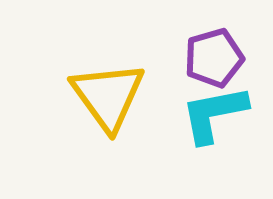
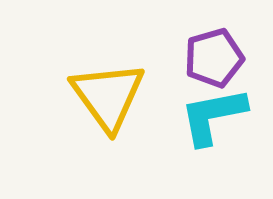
cyan L-shape: moved 1 px left, 2 px down
